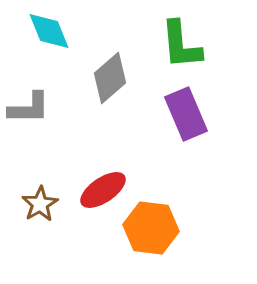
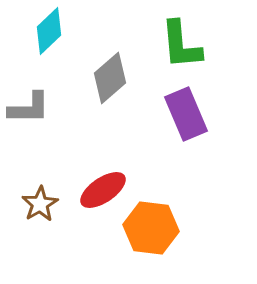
cyan diamond: rotated 69 degrees clockwise
